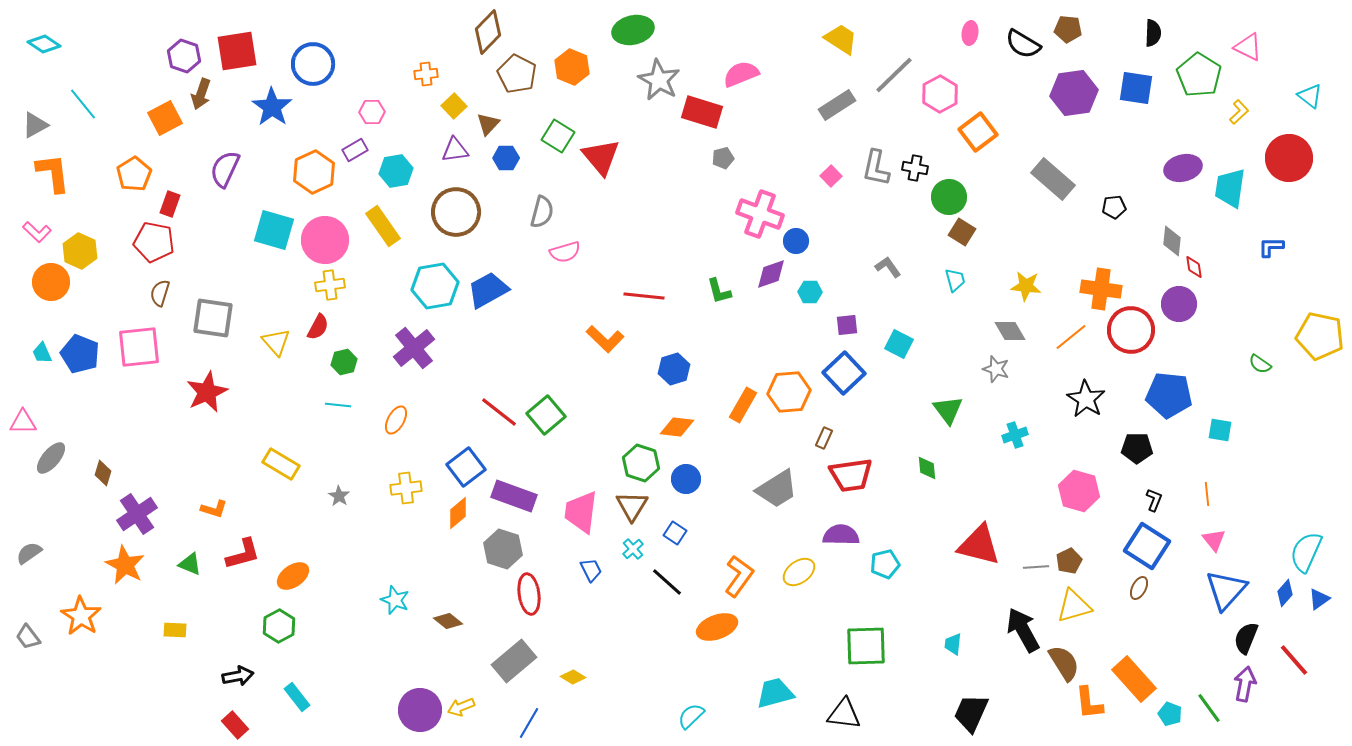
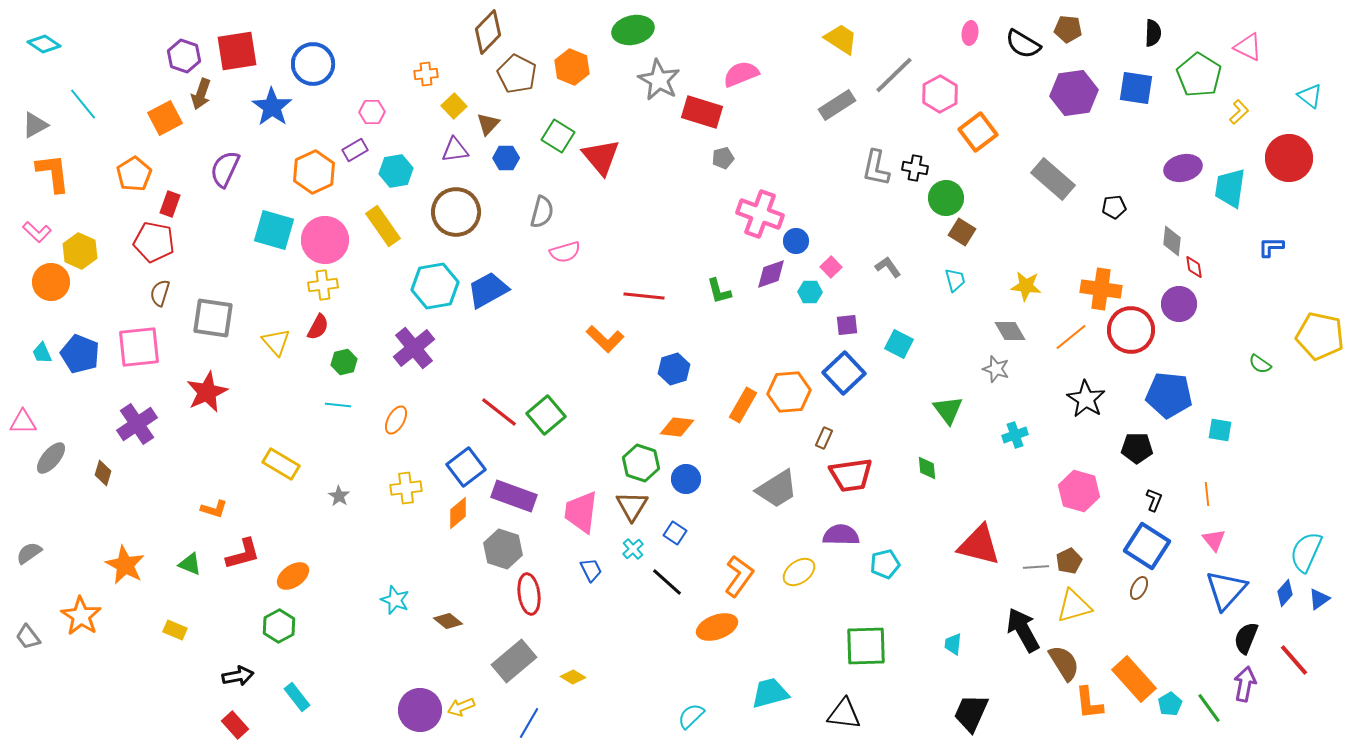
pink square at (831, 176): moved 91 px down
green circle at (949, 197): moved 3 px left, 1 px down
yellow cross at (330, 285): moved 7 px left
purple cross at (137, 514): moved 90 px up
yellow rectangle at (175, 630): rotated 20 degrees clockwise
cyan trapezoid at (775, 693): moved 5 px left
cyan pentagon at (1170, 714): moved 10 px up; rotated 20 degrees clockwise
